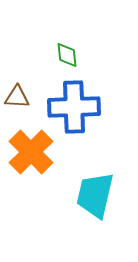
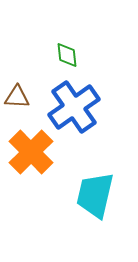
blue cross: rotated 33 degrees counterclockwise
